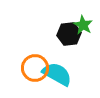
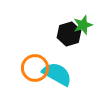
green star: rotated 24 degrees clockwise
black hexagon: rotated 10 degrees counterclockwise
